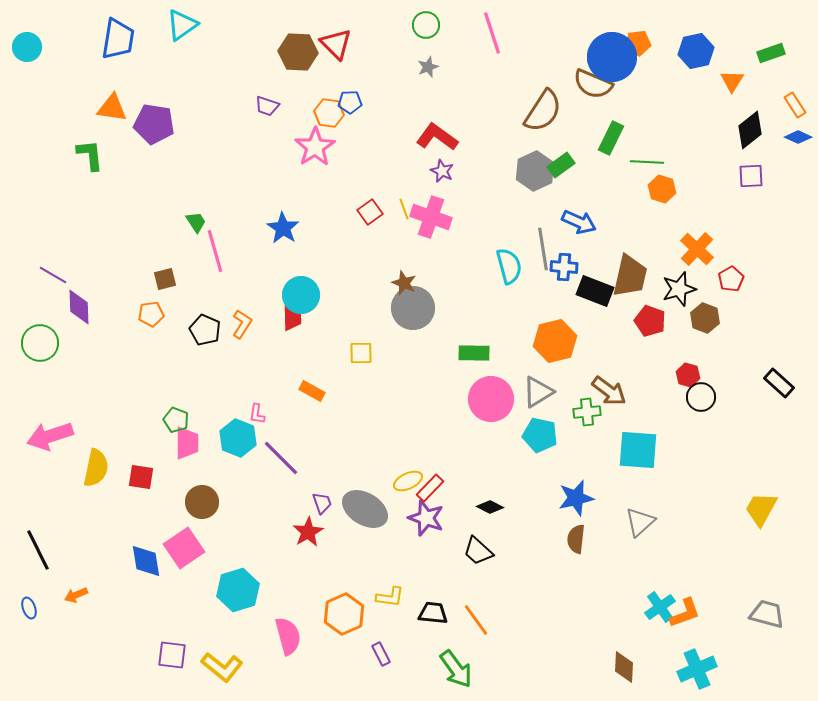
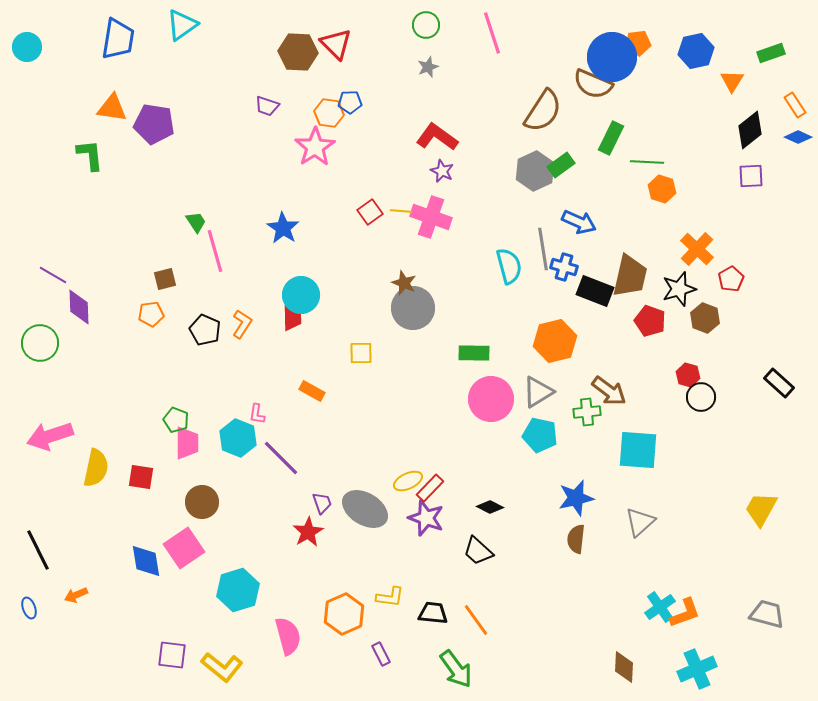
yellow line at (404, 209): moved 3 px left, 2 px down; rotated 65 degrees counterclockwise
blue cross at (564, 267): rotated 12 degrees clockwise
